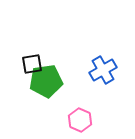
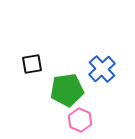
blue cross: moved 1 px left, 1 px up; rotated 12 degrees counterclockwise
green pentagon: moved 21 px right, 9 px down
